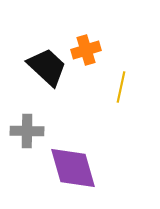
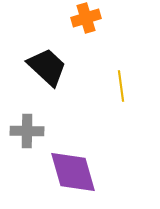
orange cross: moved 32 px up
yellow line: moved 1 px up; rotated 20 degrees counterclockwise
purple diamond: moved 4 px down
